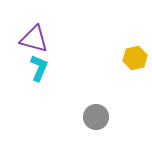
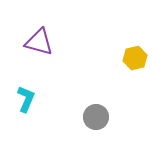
purple triangle: moved 5 px right, 3 px down
cyan L-shape: moved 13 px left, 31 px down
